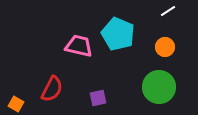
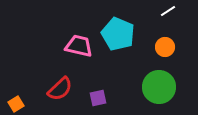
red semicircle: moved 8 px right; rotated 20 degrees clockwise
orange square: rotated 28 degrees clockwise
